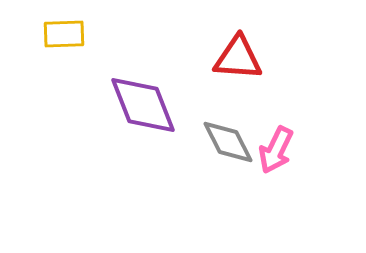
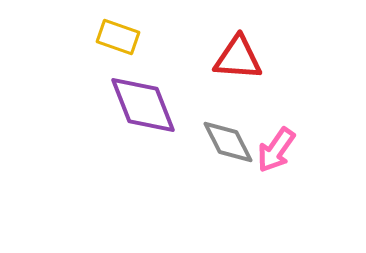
yellow rectangle: moved 54 px right, 3 px down; rotated 21 degrees clockwise
pink arrow: rotated 9 degrees clockwise
